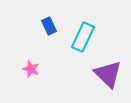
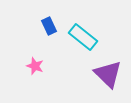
cyan rectangle: rotated 76 degrees counterclockwise
pink star: moved 4 px right, 3 px up
